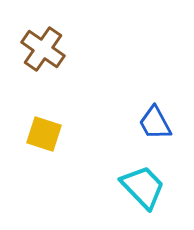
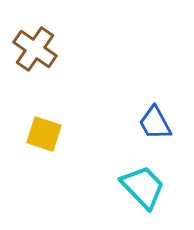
brown cross: moved 8 px left
